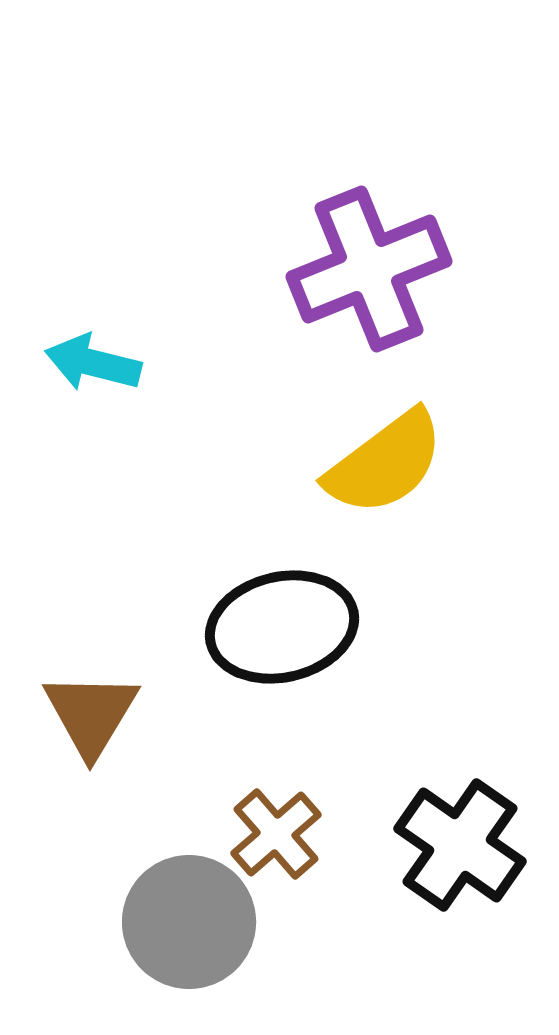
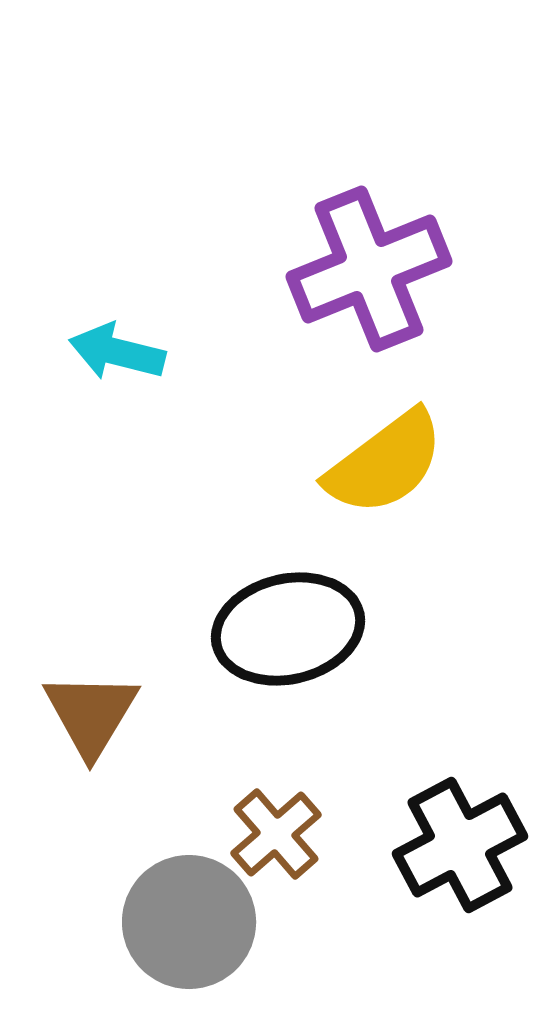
cyan arrow: moved 24 px right, 11 px up
black ellipse: moved 6 px right, 2 px down
black cross: rotated 27 degrees clockwise
